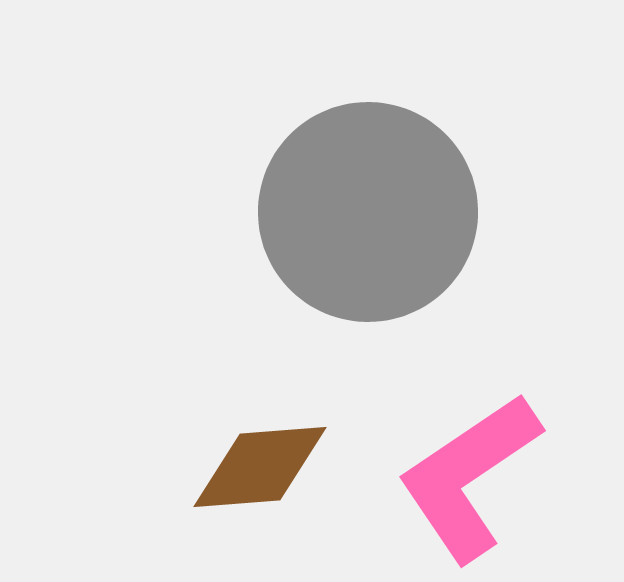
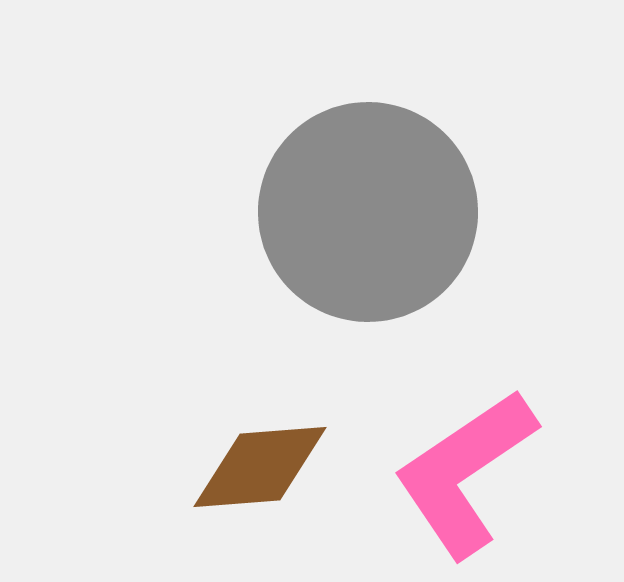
pink L-shape: moved 4 px left, 4 px up
